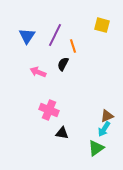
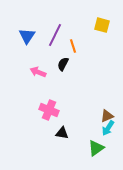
cyan arrow: moved 4 px right, 1 px up
